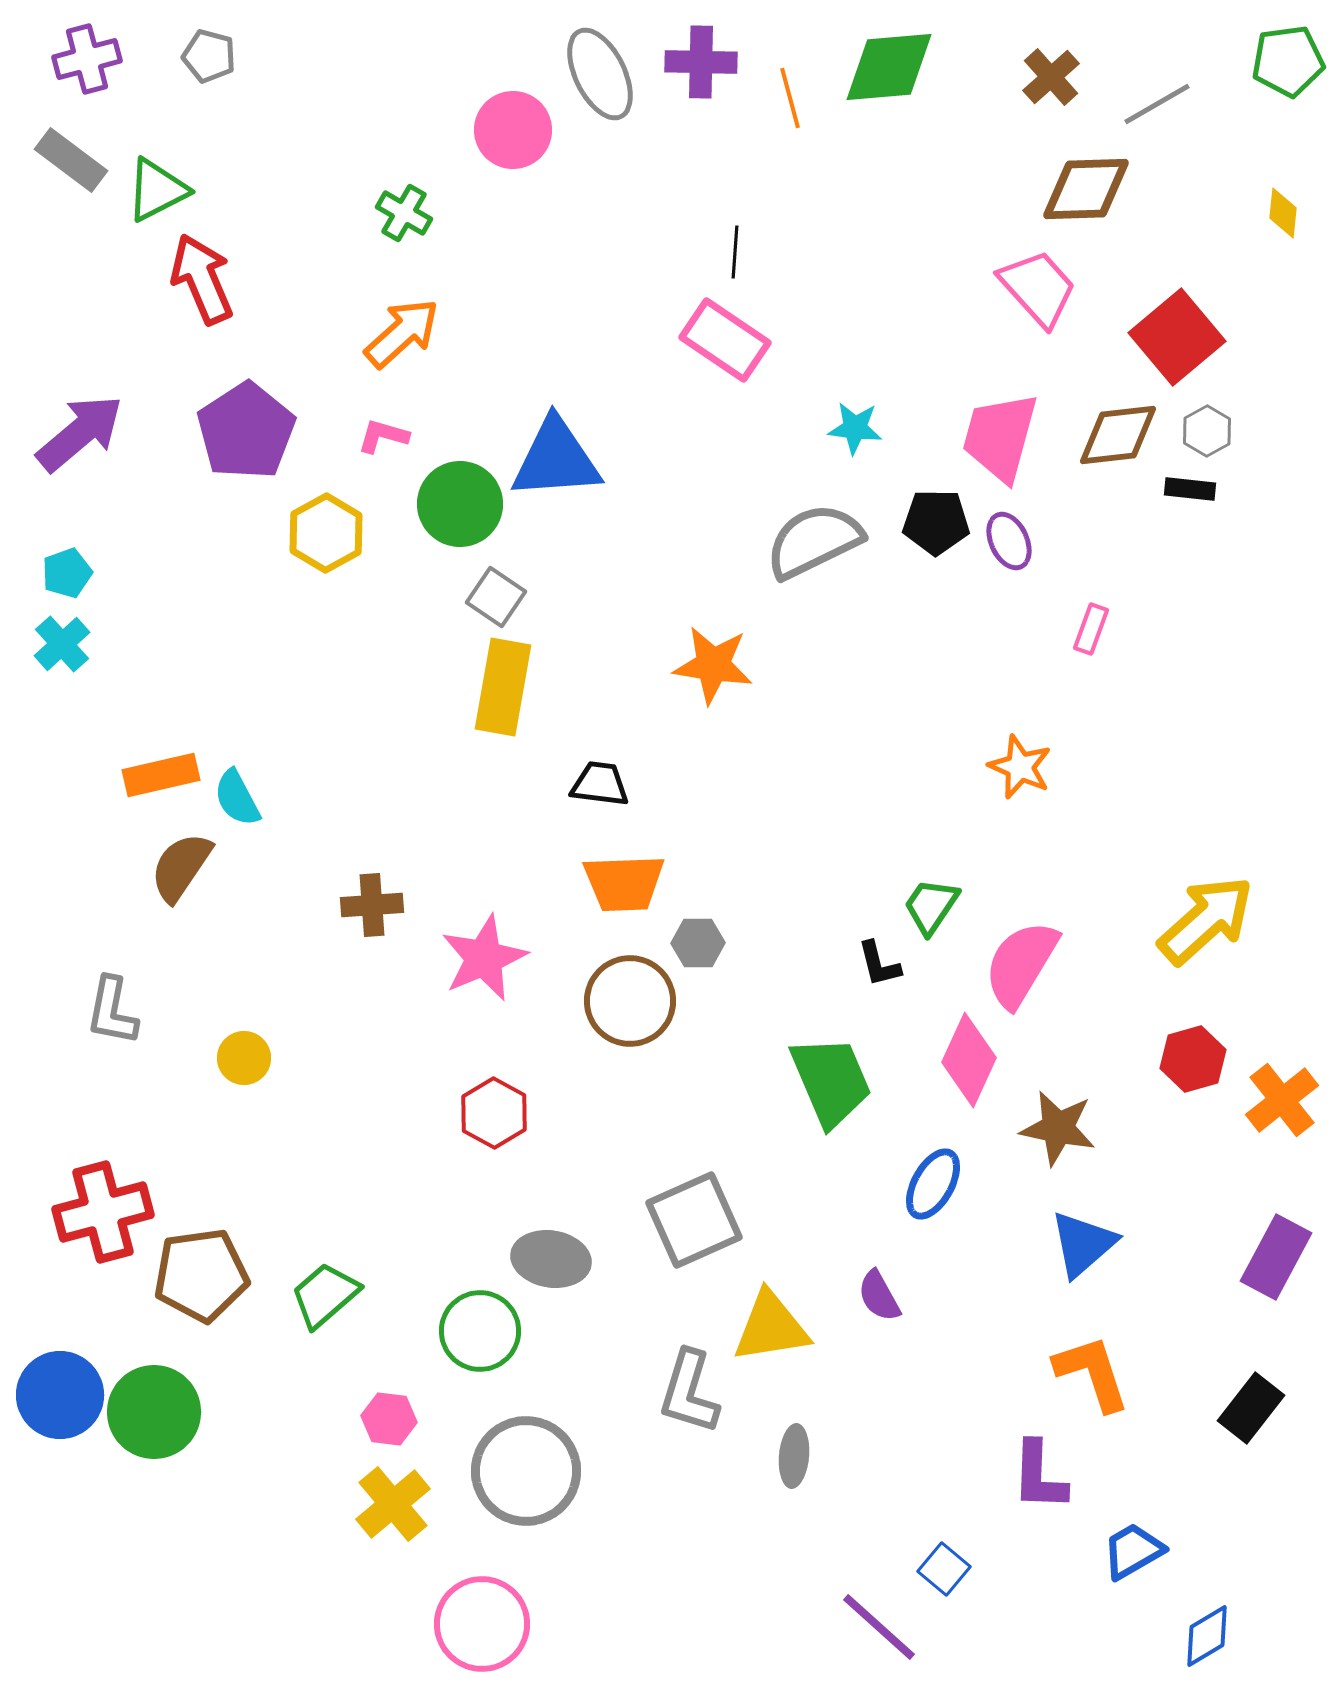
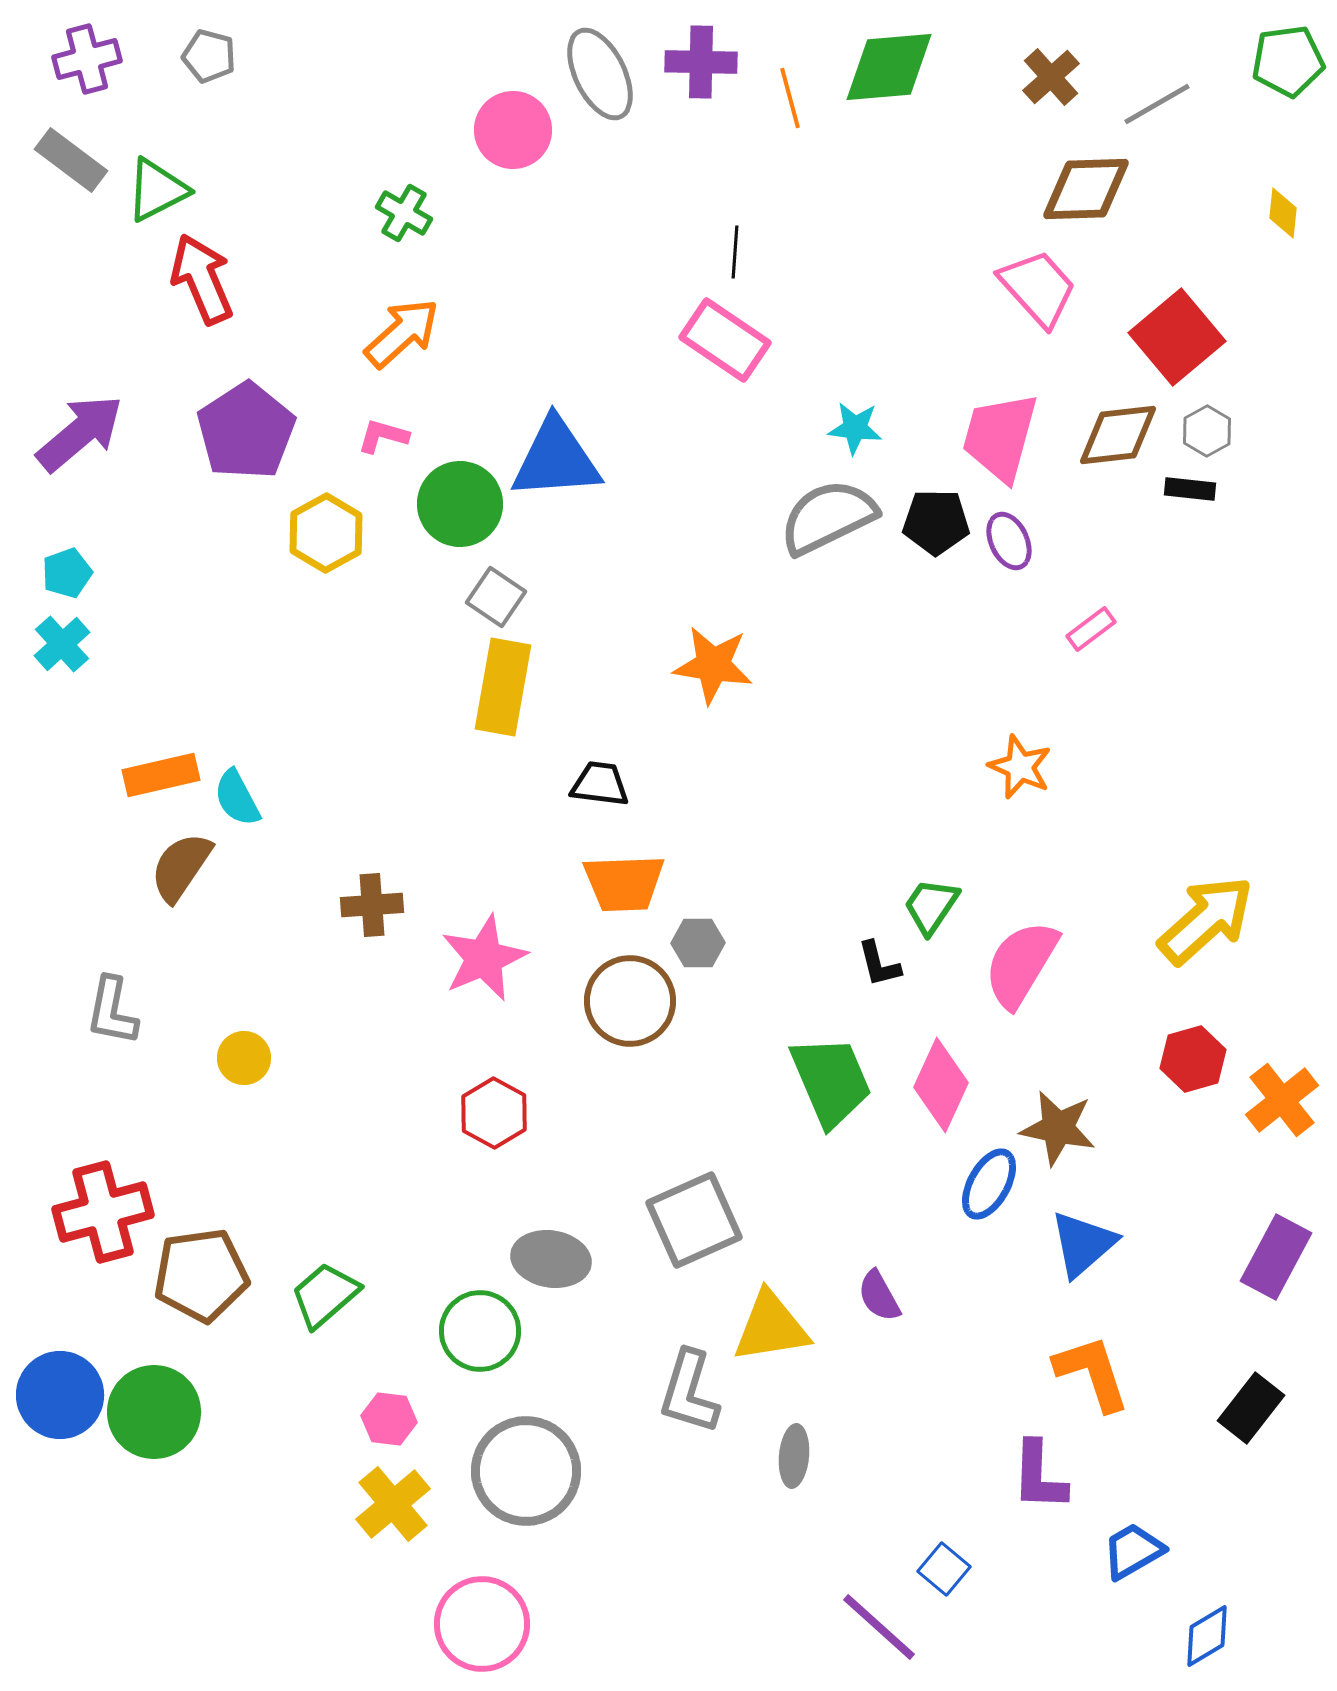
gray semicircle at (814, 541): moved 14 px right, 24 px up
pink rectangle at (1091, 629): rotated 33 degrees clockwise
pink diamond at (969, 1060): moved 28 px left, 25 px down
blue ellipse at (933, 1184): moved 56 px right
